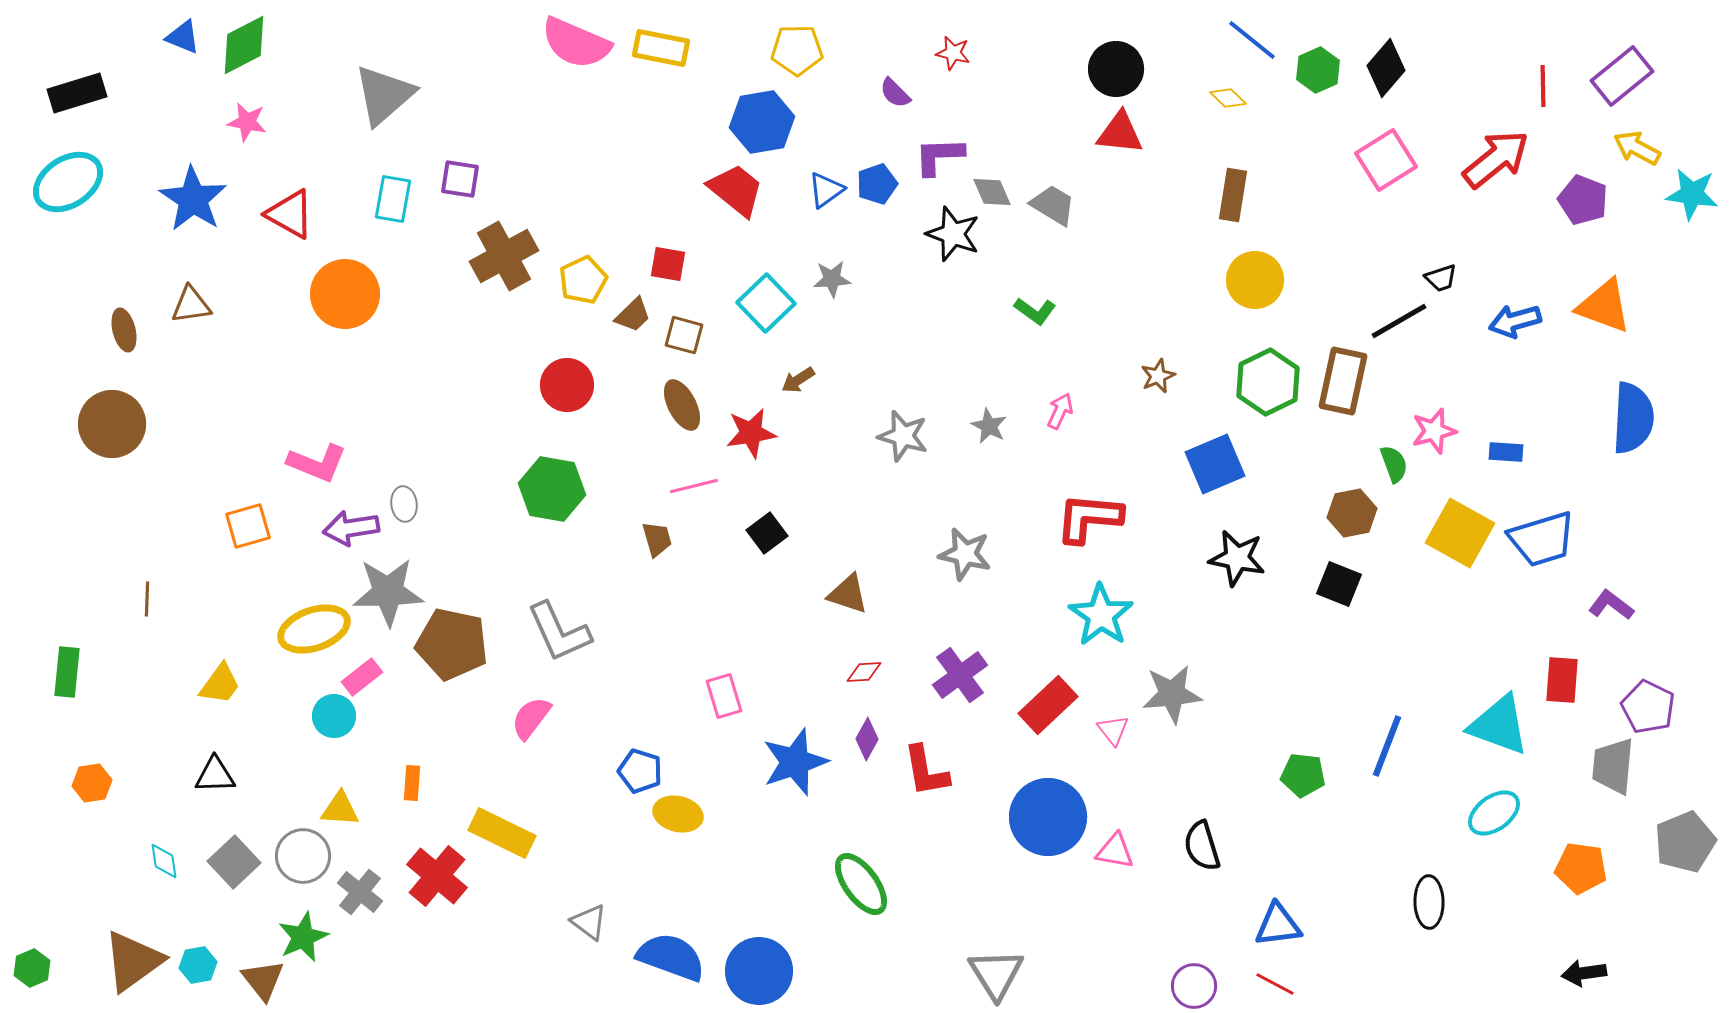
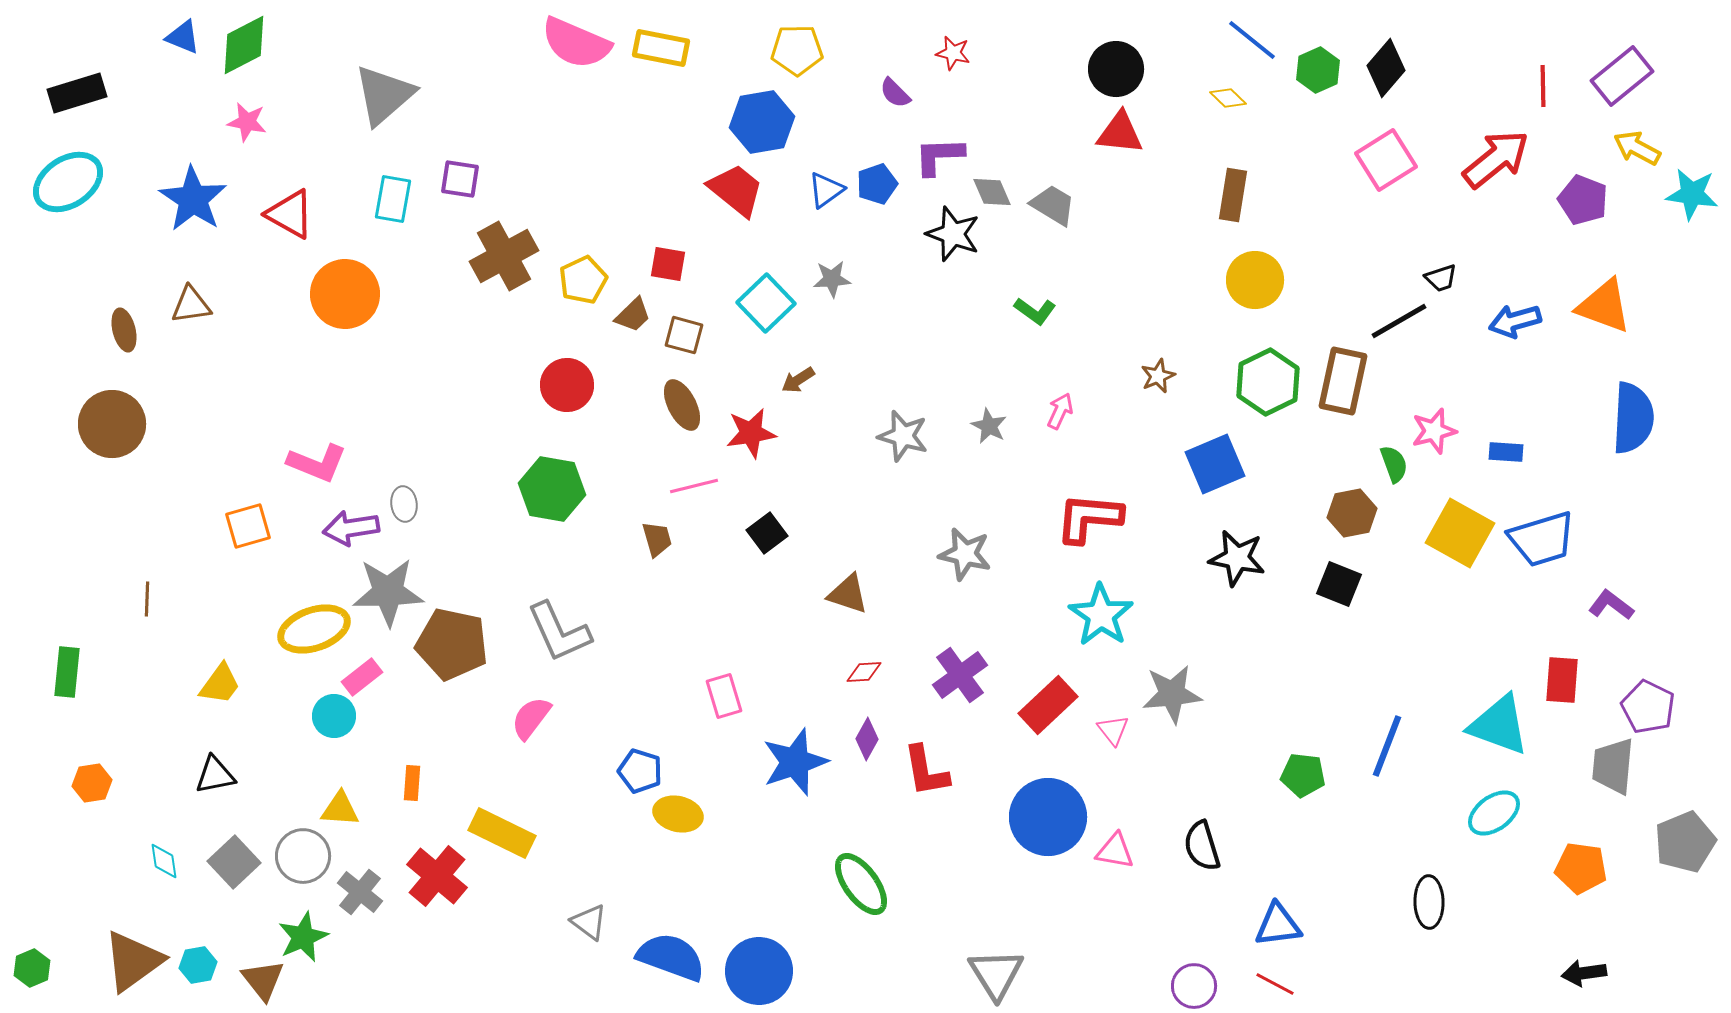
black triangle at (215, 775): rotated 9 degrees counterclockwise
